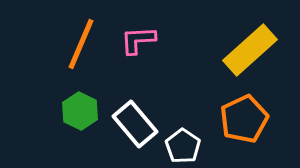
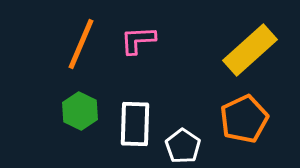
white rectangle: rotated 42 degrees clockwise
